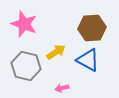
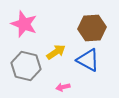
pink arrow: moved 1 px right, 1 px up
